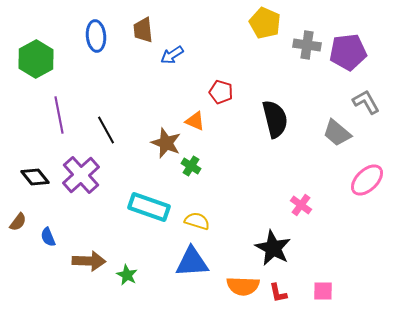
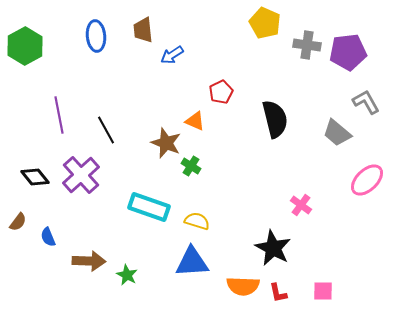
green hexagon: moved 11 px left, 13 px up
red pentagon: rotated 30 degrees clockwise
